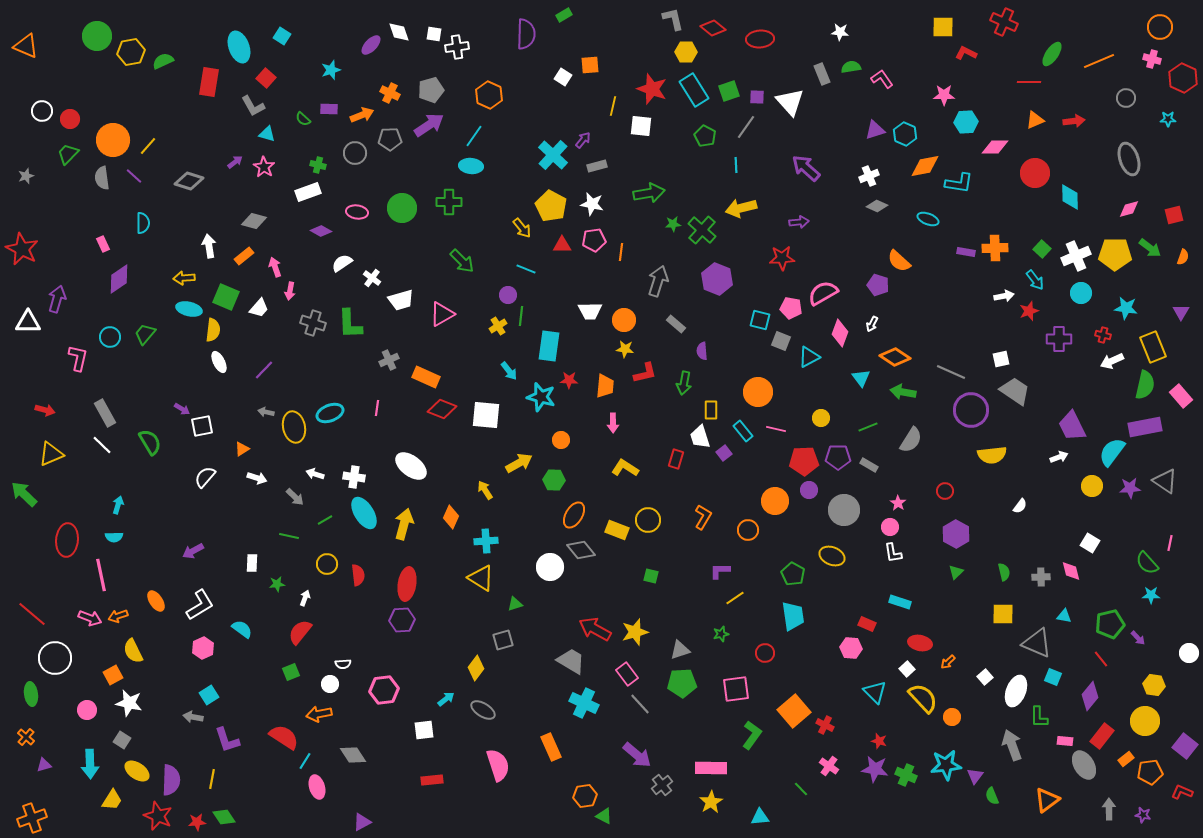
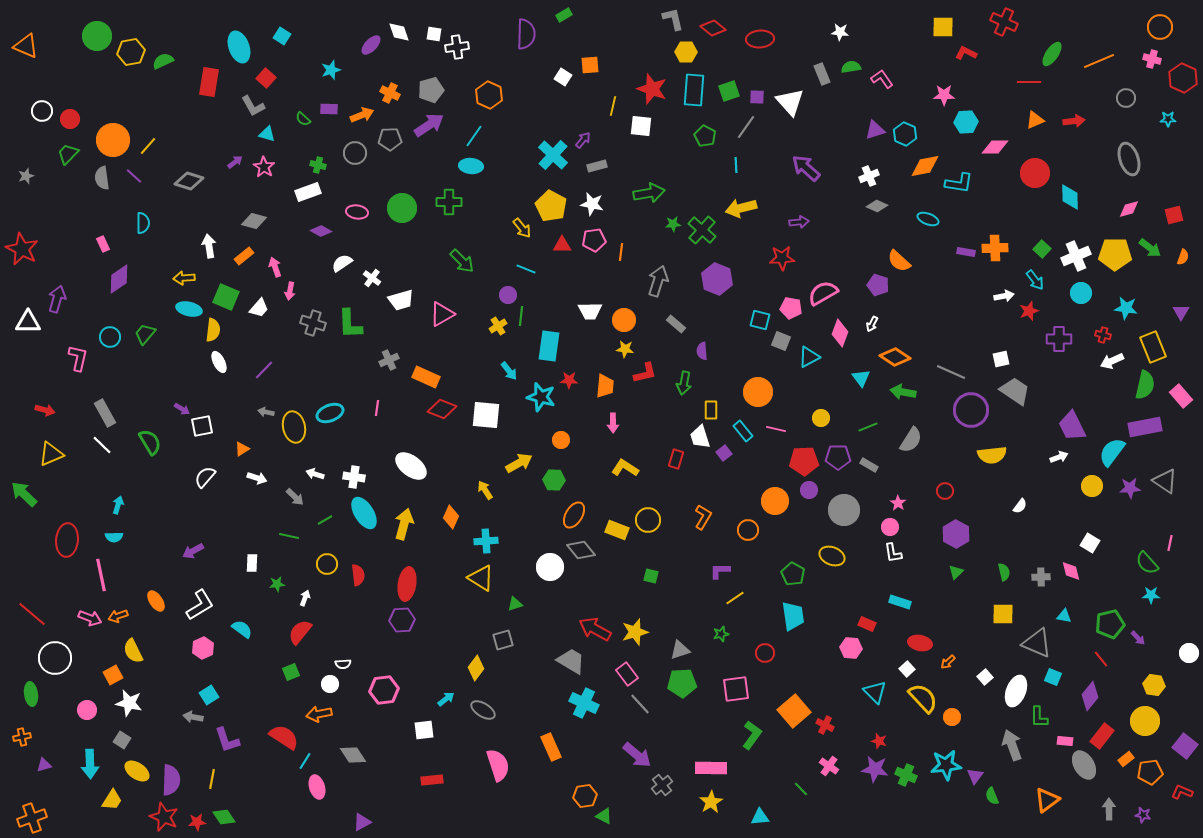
cyan rectangle at (694, 90): rotated 36 degrees clockwise
orange cross at (26, 737): moved 4 px left; rotated 36 degrees clockwise
red star at (158, 816): moved 6 px right, 1 px down
